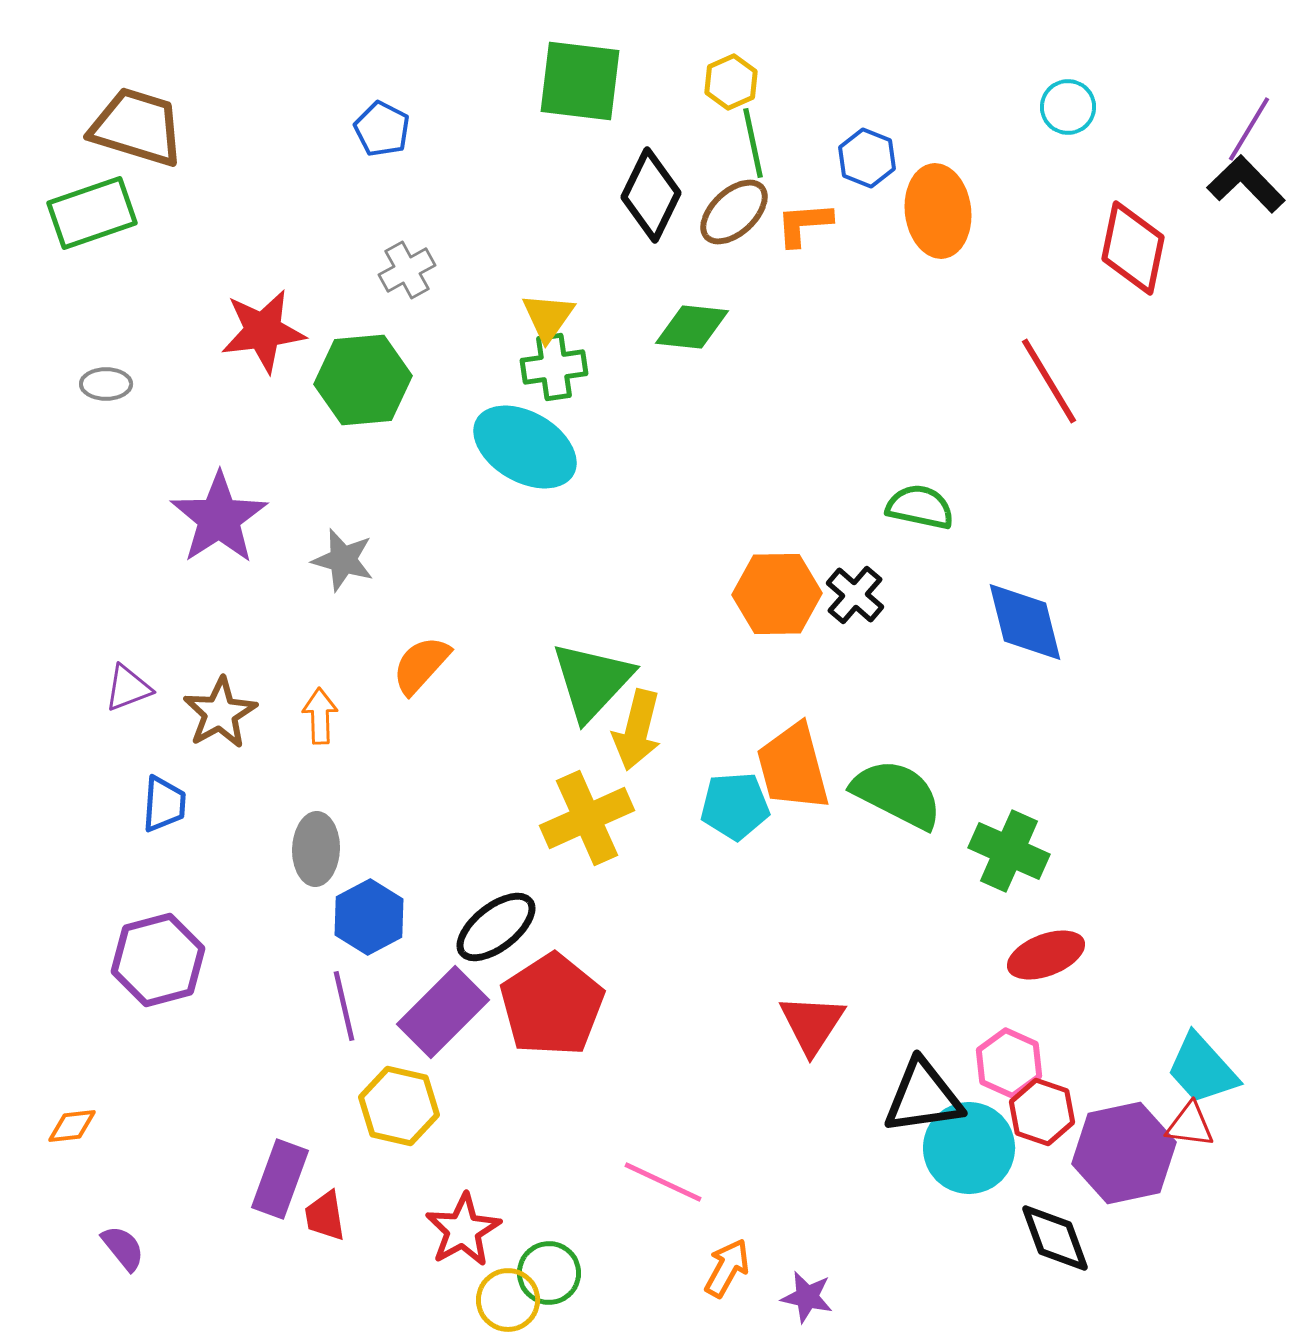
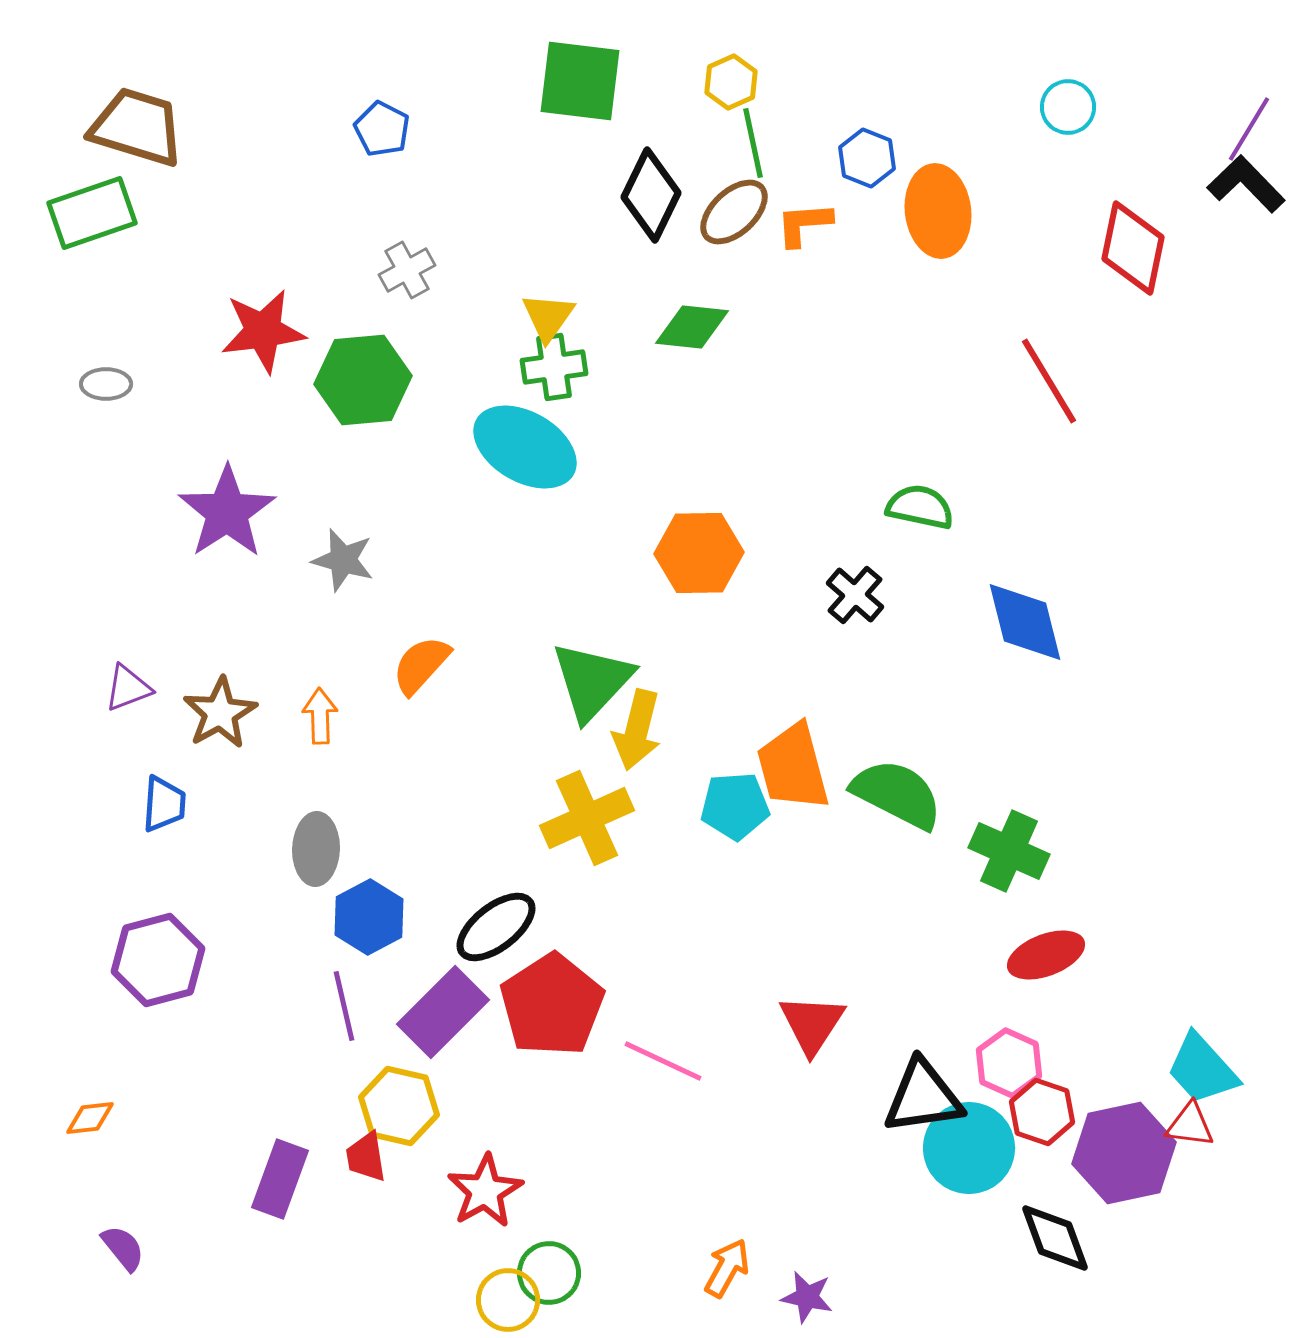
purple star at (219, 518): moved 8 px right, 6 px up
orange hexagon at (777, 594): moved 78 px left, 41 px up
orange diamond at (72, 1126): moved 18 px right, 8 px up
pink line at (663, 1182): moved 121 px up
red trapezoid at (325, 1216): moved 41 px right, 59 px up
red star at (463, 1230): moved 22 px right, 39 px up
